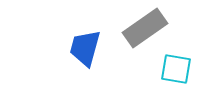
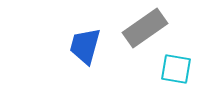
blue trapezoid: moved 2 px up
